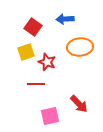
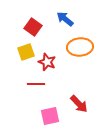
blue arrow: rotated 42 degrees clockwise
